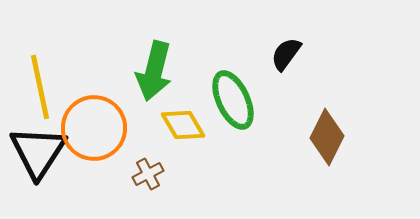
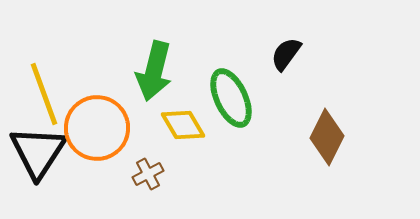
yellow line: moved 4 px right, 7 px down; rotated 8 degrees counterclockwise
green ellipse: moved 2 px left, 2 px up
orange circle: moved 3 px right
